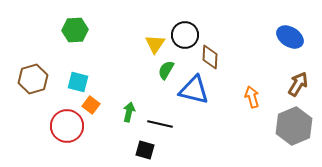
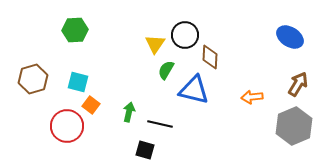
orange arrow: rotated 80 degrees counterclockwise
